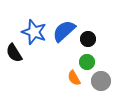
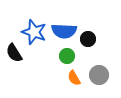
blue semicircle: rotated 135 degrees counterclockwise
green circle: moved 20 px left, 6 px up
gray circle: moved 2 px left, 6 px up
